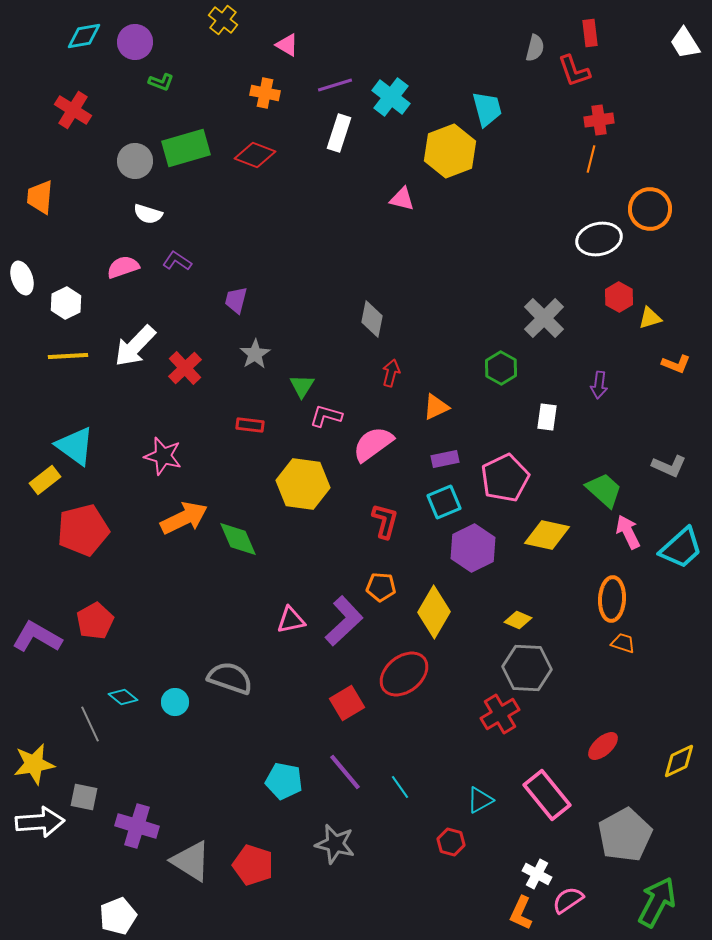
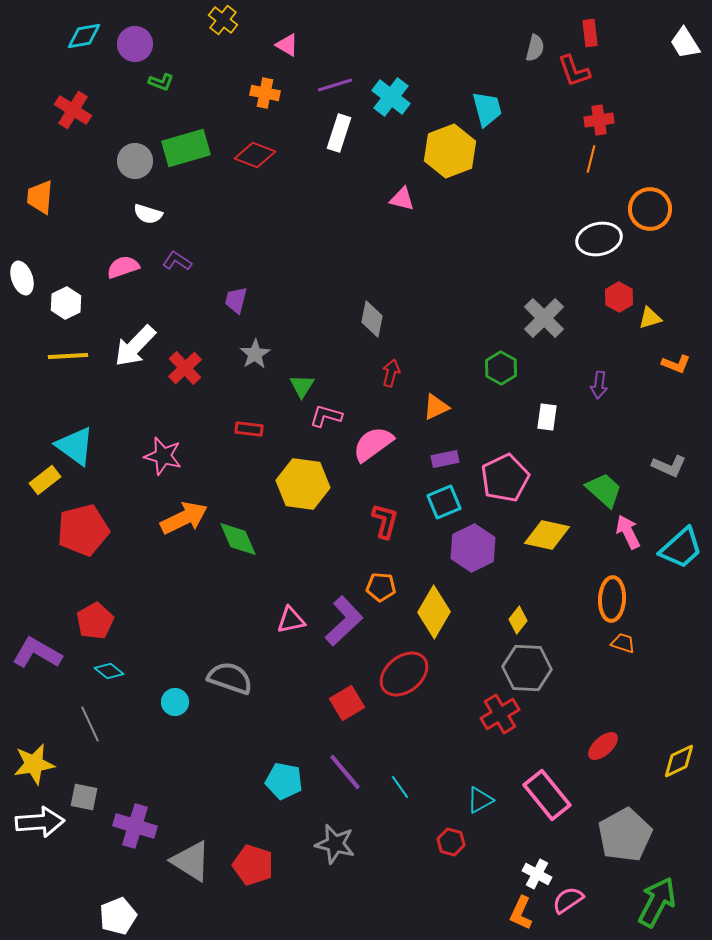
purple circle at (135, 42): moved 2 px down
red rectangle at (250, 425): moved 1 px left, 4 px down
yellow diamond at (518, 620): rotated 76 degrees counterclockwise
purple L-shape at (37, 637): moved 16 px down
cyan diamond at (123, 697): moved 14 px left, 26 px up
purple cross at (137, 826): moved 2 px left
